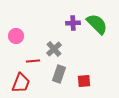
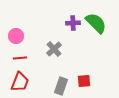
green semicircle: moved 1 px left, 1 px up
red line: moved 13 px left, 3 px up
gray rectangle: moved 2 px right, 12 px down
red trapezoid: moved 1 px left, 1 px up
